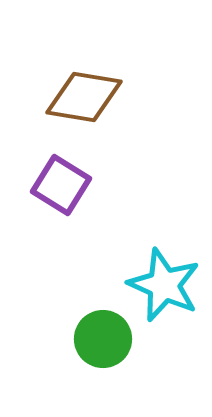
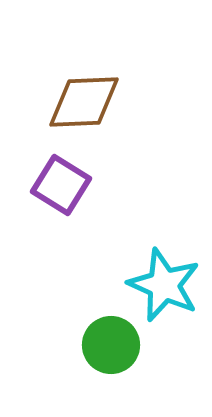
brown diamond: moved 5 px down; rotated 12 degrees counterclockwise
green circle: moved 8 px right, 6 px down
